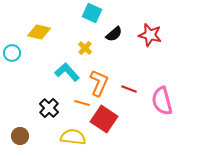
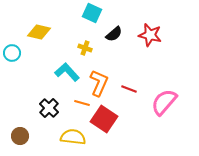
yellow cross: rotated 24 degrees counterclockwise
pink semicircle: moved 2 px right, 1 px down; rotated 56 degrees clockwise
